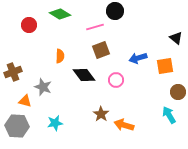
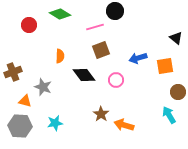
gray hexagon: moved 3 px right
